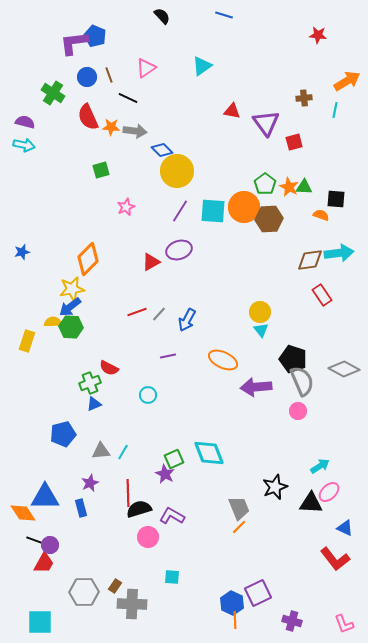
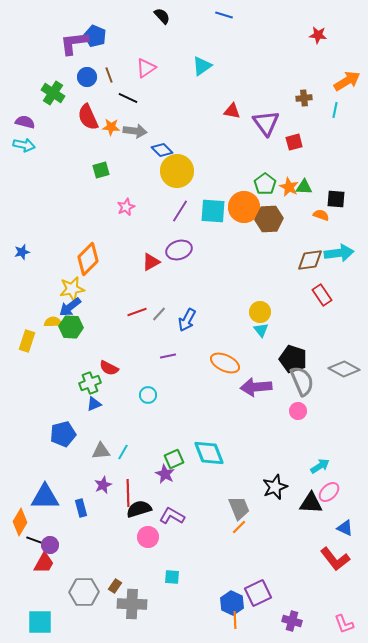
orange ellipse at (223, 360): moved 2 px right, 3 px down
purple star at (90, 483): moved 13 px right, 2 px down
orange diamond at (23, 513): moved 3 px left, 9 px down; rotated 64 degrees clockwise
